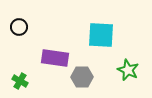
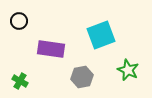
black circle: moved 6 px up
cyan square: rotated 24 degrees counterclockwise
purple rectangle: moved 4 px left, 9 px up
gray hexagon: rotated 10 degrees counterclockwise
